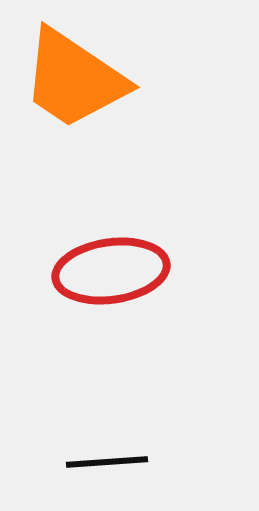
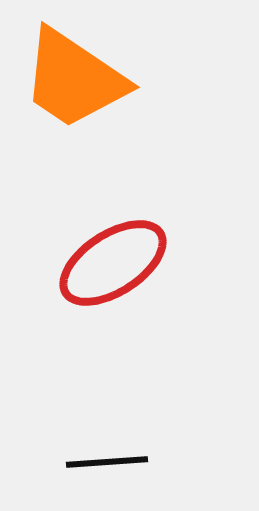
red ellipse: moved 2 px right, 8 px up; rotated 25 degrees counterclockwise
